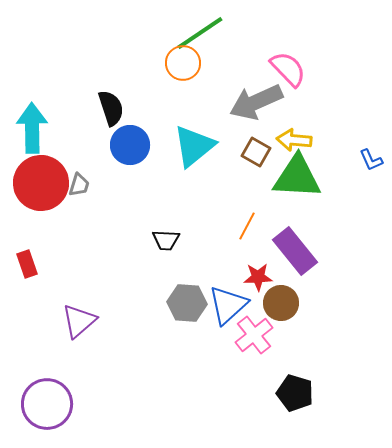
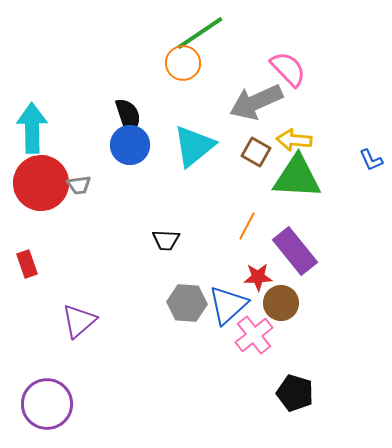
black semicircle: moved 17 px right, 8 px down
gray trapezoid: rotated 65 degrees clockwise
